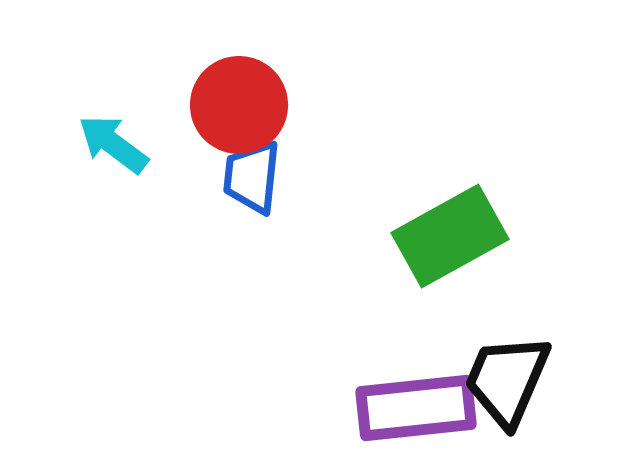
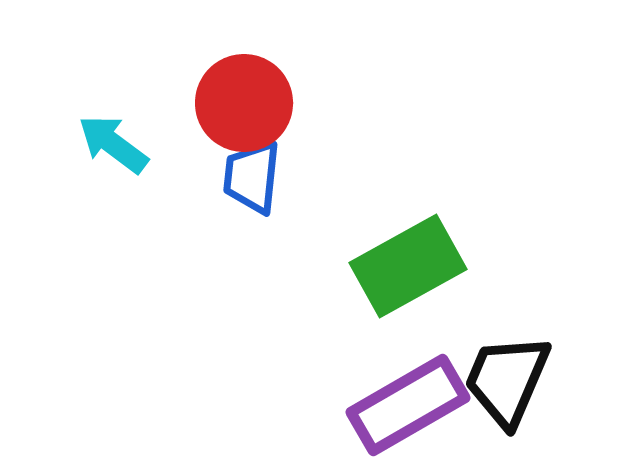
red circle: moved 5 px right, 2 px up
green rectangle: moved 42 px left, 30 px down
purple rectangle: moved 8 px left, 3 px up; rotated 24 degrees counterclockwise
